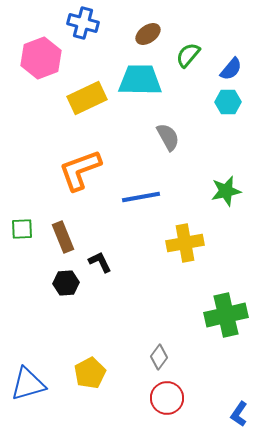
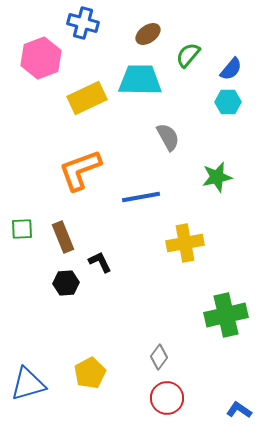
green star: moved 9 px left, 14 px up
blue L-shape: moved 4 px up; rotated 90 degrees clockwise
